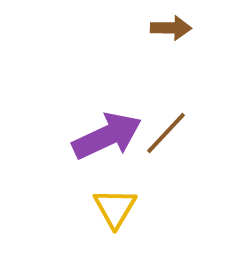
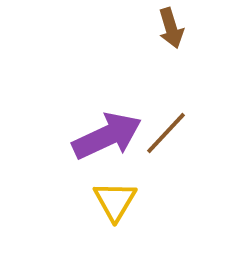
brown arrow: rotated 72 degrees clockwise
yellow triangle: moved 7 px up
